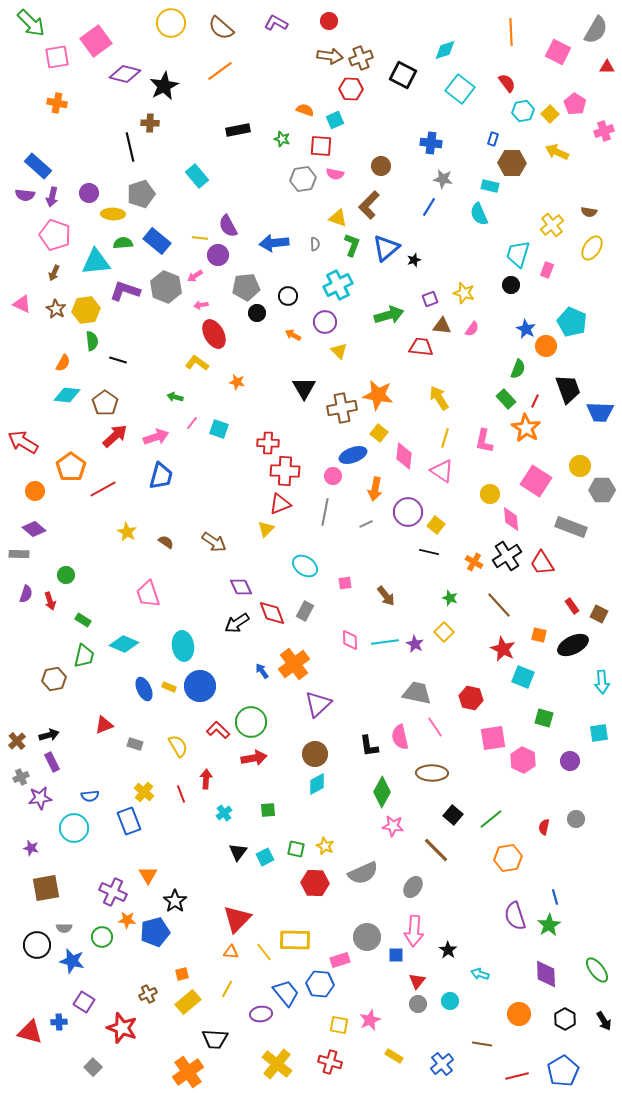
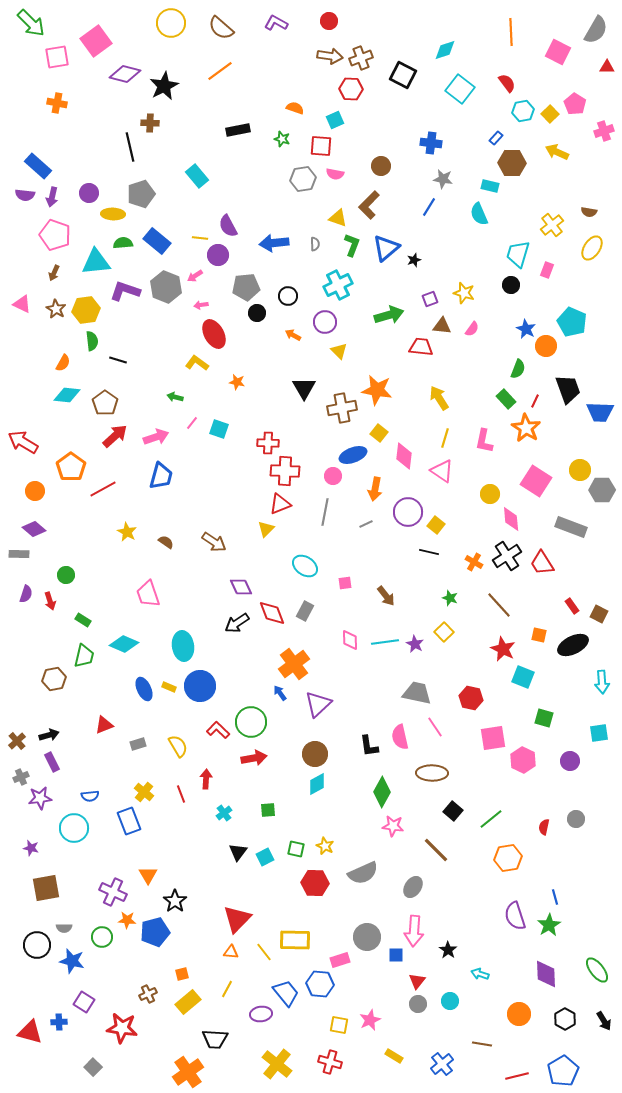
orange semicircle at (305, 110): moved 10 px left, 2 px up
blue rectangle at (493, 139): moved 3 px right, 1 px up; rotated 24 degrees clockwise
orange star at (378, 395): moved 1 px left, 5 px up
yellow circle at (580, 466): moved 4 px down
blue arrow at (262, 671): moved 18 px right, 22 px down
gray rectangle at (135, 744): moved 3 px right; rotated 35 degrees counterclockwise
black square at (453, 815): moved 4 px up
red star at (122, 1028): rotated 12 degrees counterclockwise
